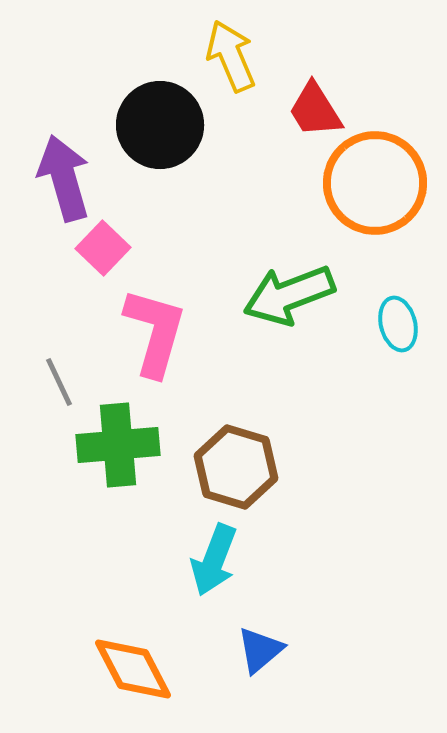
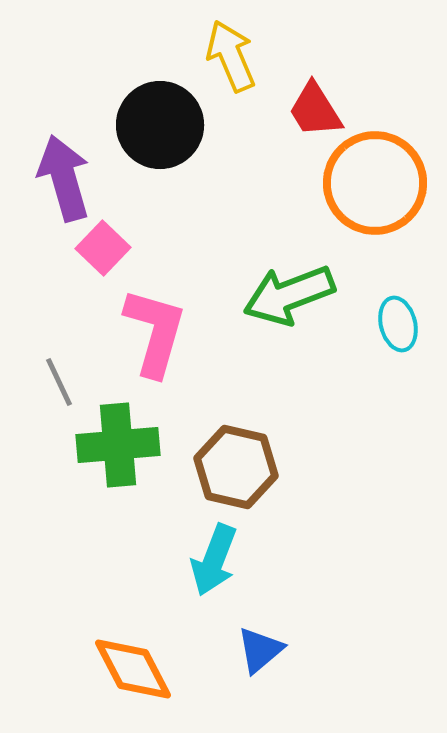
brown hexagon: rotated 4 degrees counterclockwise
